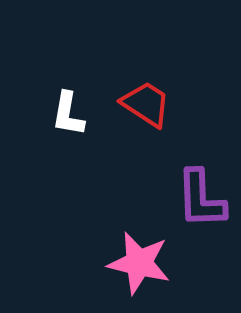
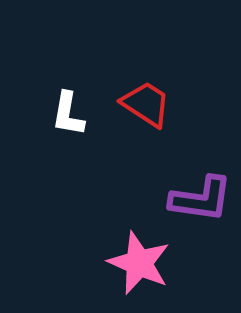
purple L-shape: rotated 80 degrees counterclockwise
pink star: rotated 10 degrees clockwise
